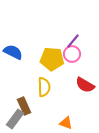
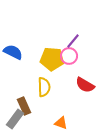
pink circle: moved 3 px left, 2 px down
orange triangle: moved 5 px left
